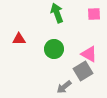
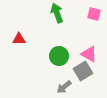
pink square: rotated 16 degrees clockwise
green circle: moved 5 px right, 7 px down
